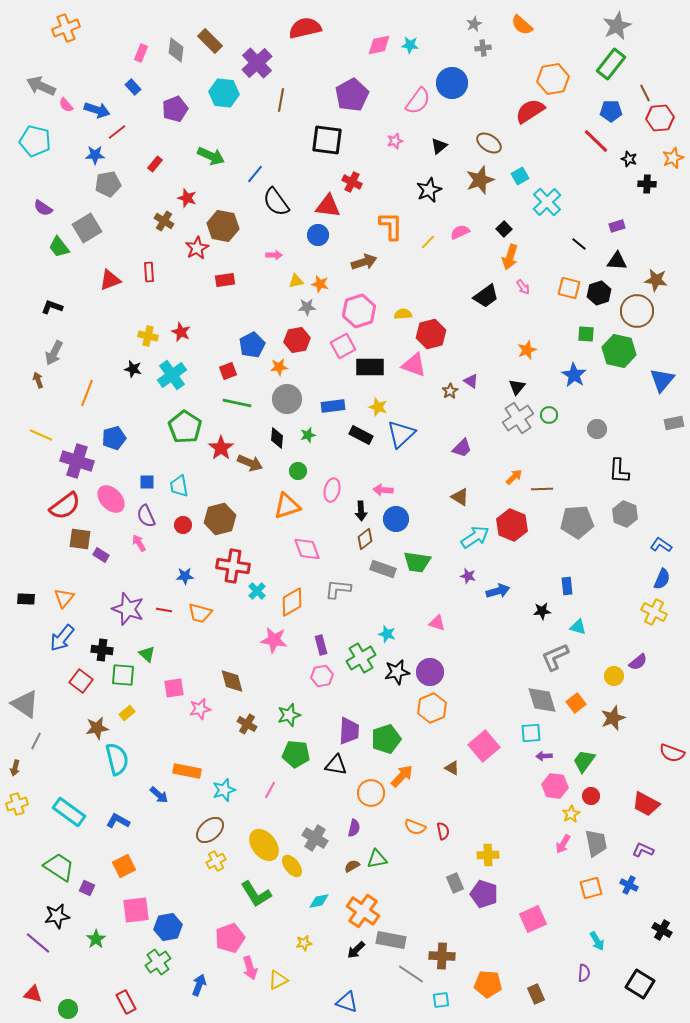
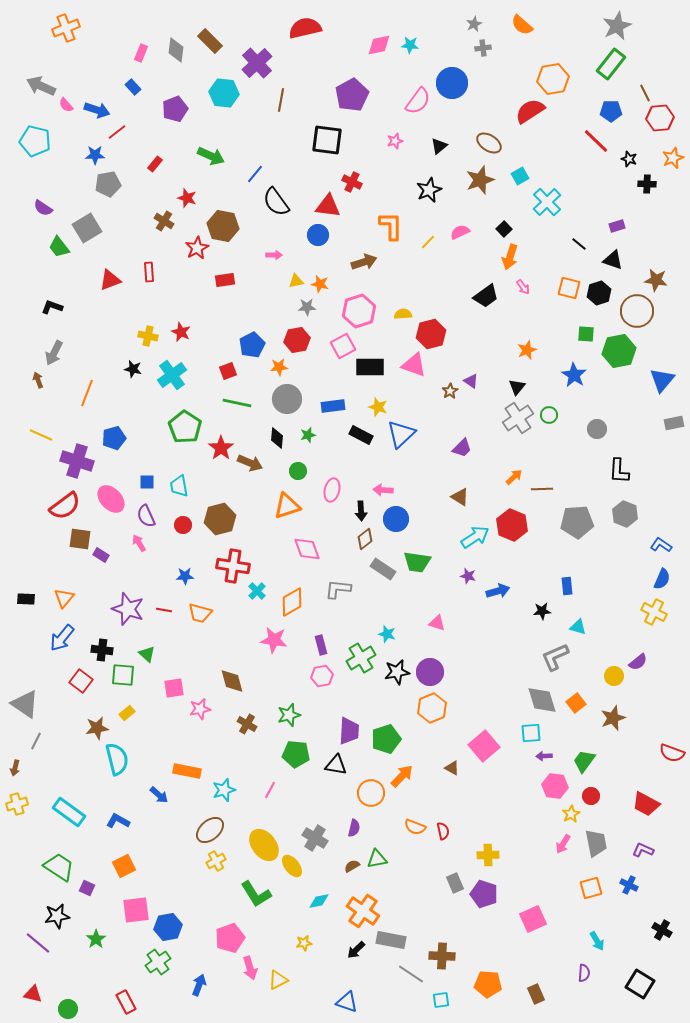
black triangle at (617, 261): moved 4 px left, 1 px up; rotated 15 degrees clockwise
green hexagon at (619, 351): rotated 24 degrees counterclockwise
gray rectangle at (383, 569): rotated 15 degrees clockwise
